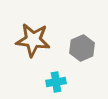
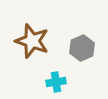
brown star: moved 1 px left, 1 px down; rotated 12 degrees clockwise
